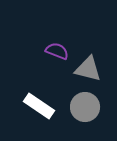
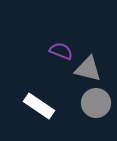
purple semicircle: moved 4 px right
gray circle: moved 11 px right, 4 px up
